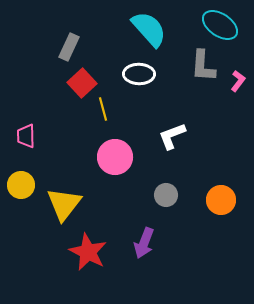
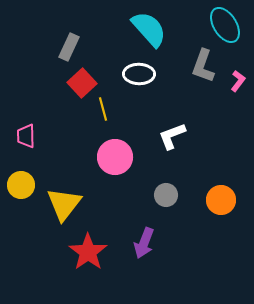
cyan ellipse: moved 5 px right; rotated 24 degrees clockwise
gray L-shape: rotated 16 degrees clockwise
red star: rotated 9 degrees clockwise
